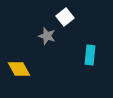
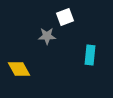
white square: rotated 18 degrees clockwise
gray star: rotated 18 degrees counterclockwise
